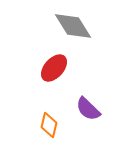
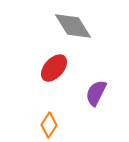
purple semicircle: moved 8 px right, 16 px up; rotated 72 degrees clockwise
orange diamond: rotated 20 degrees clockwise
